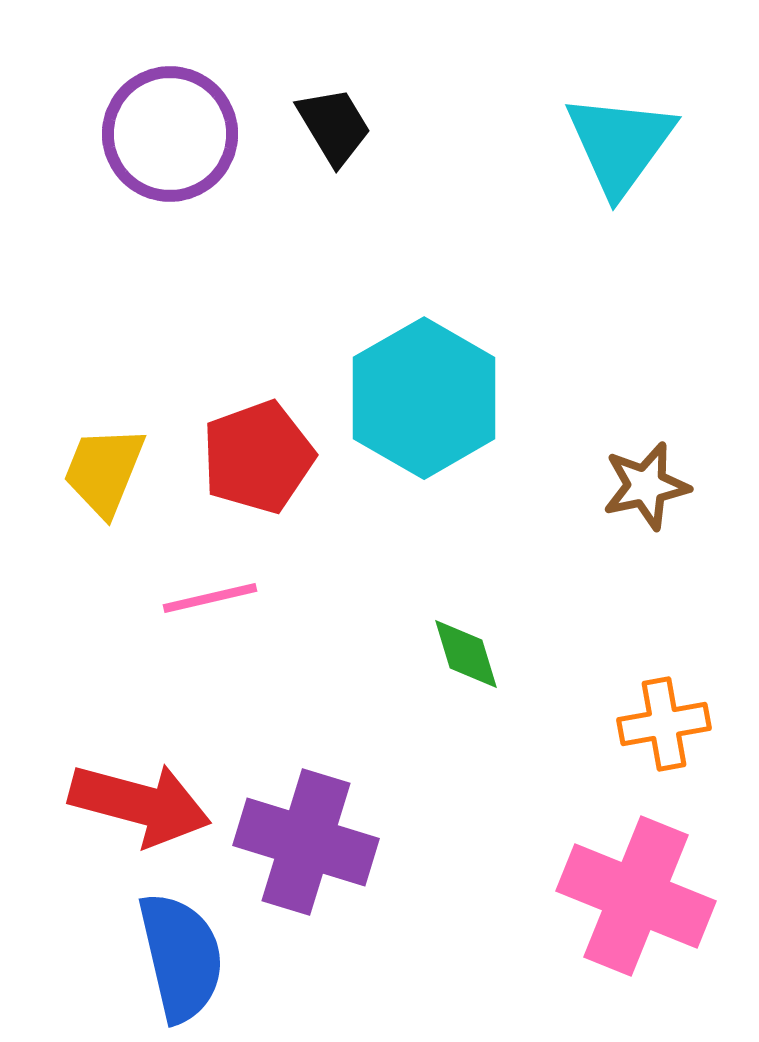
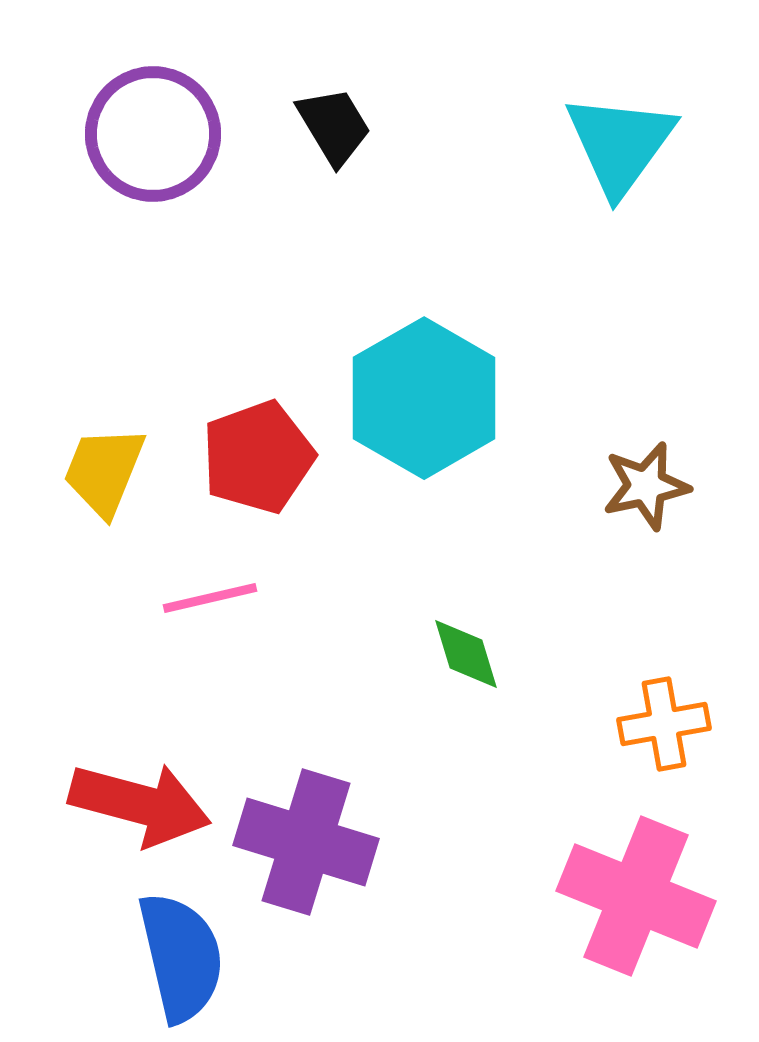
purple circle: moved 17 px left
